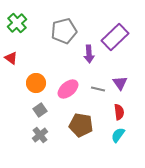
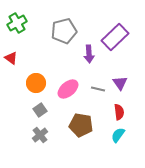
green cross: rotated 12 degrees clockwise
